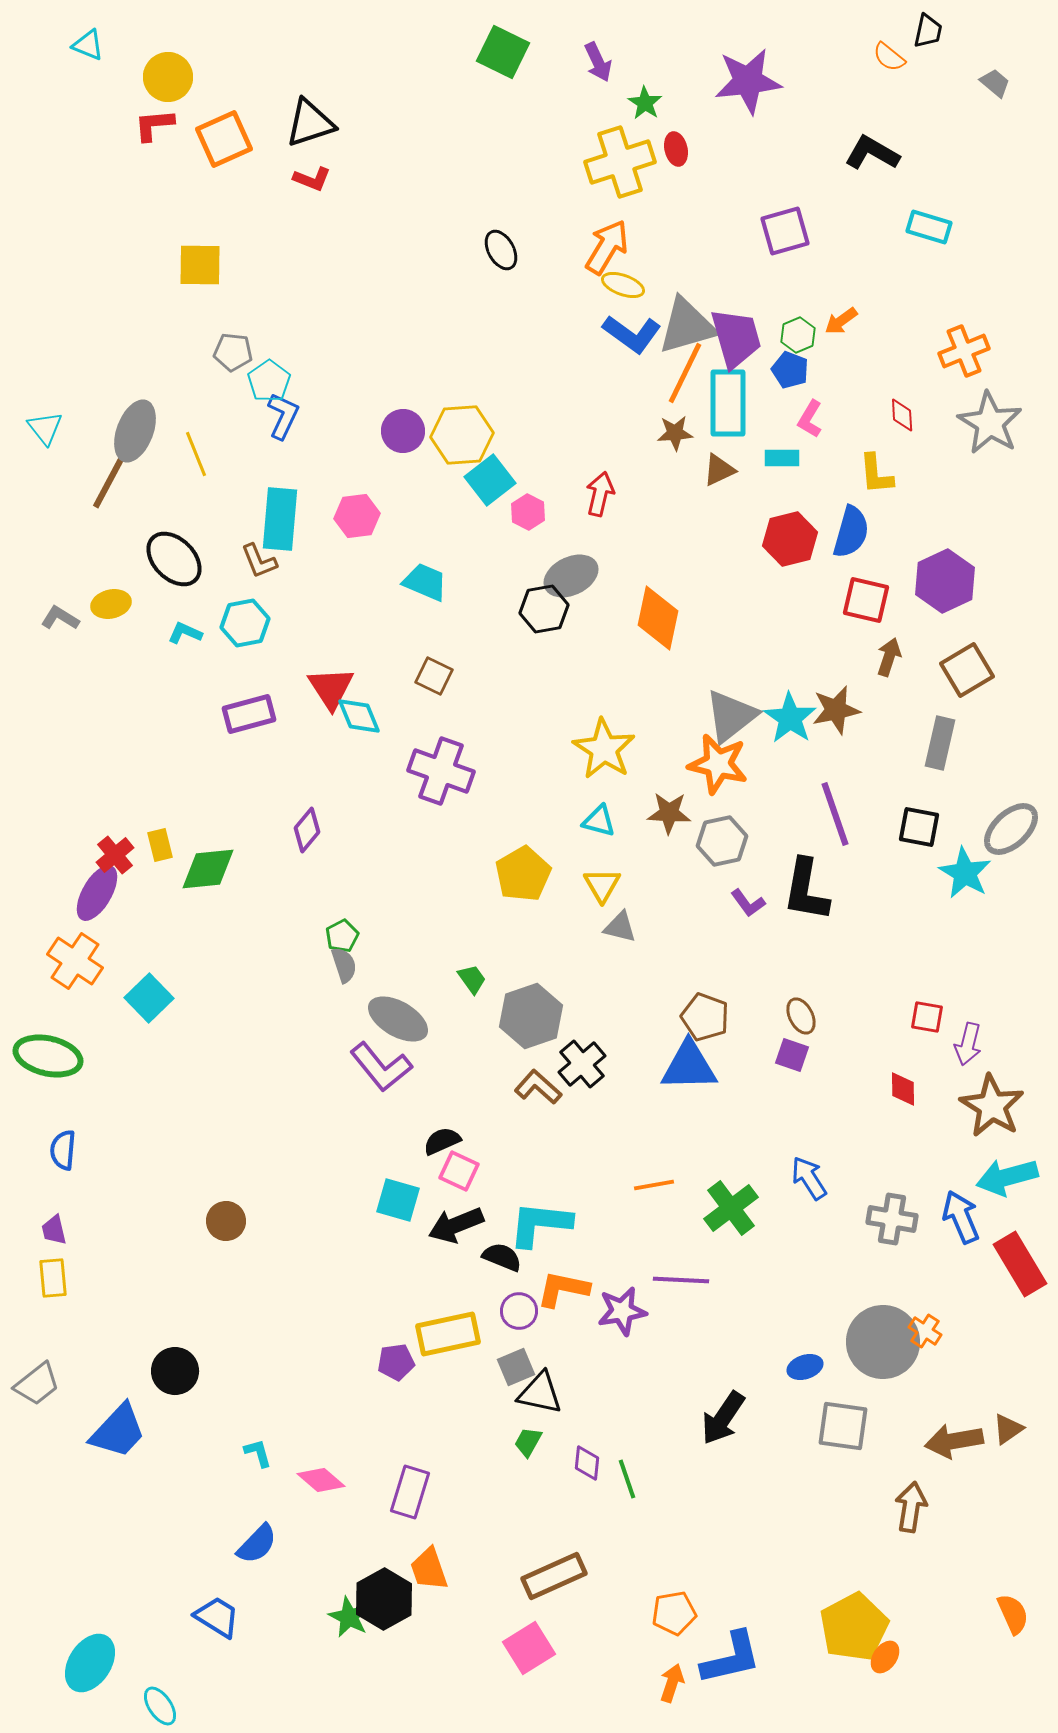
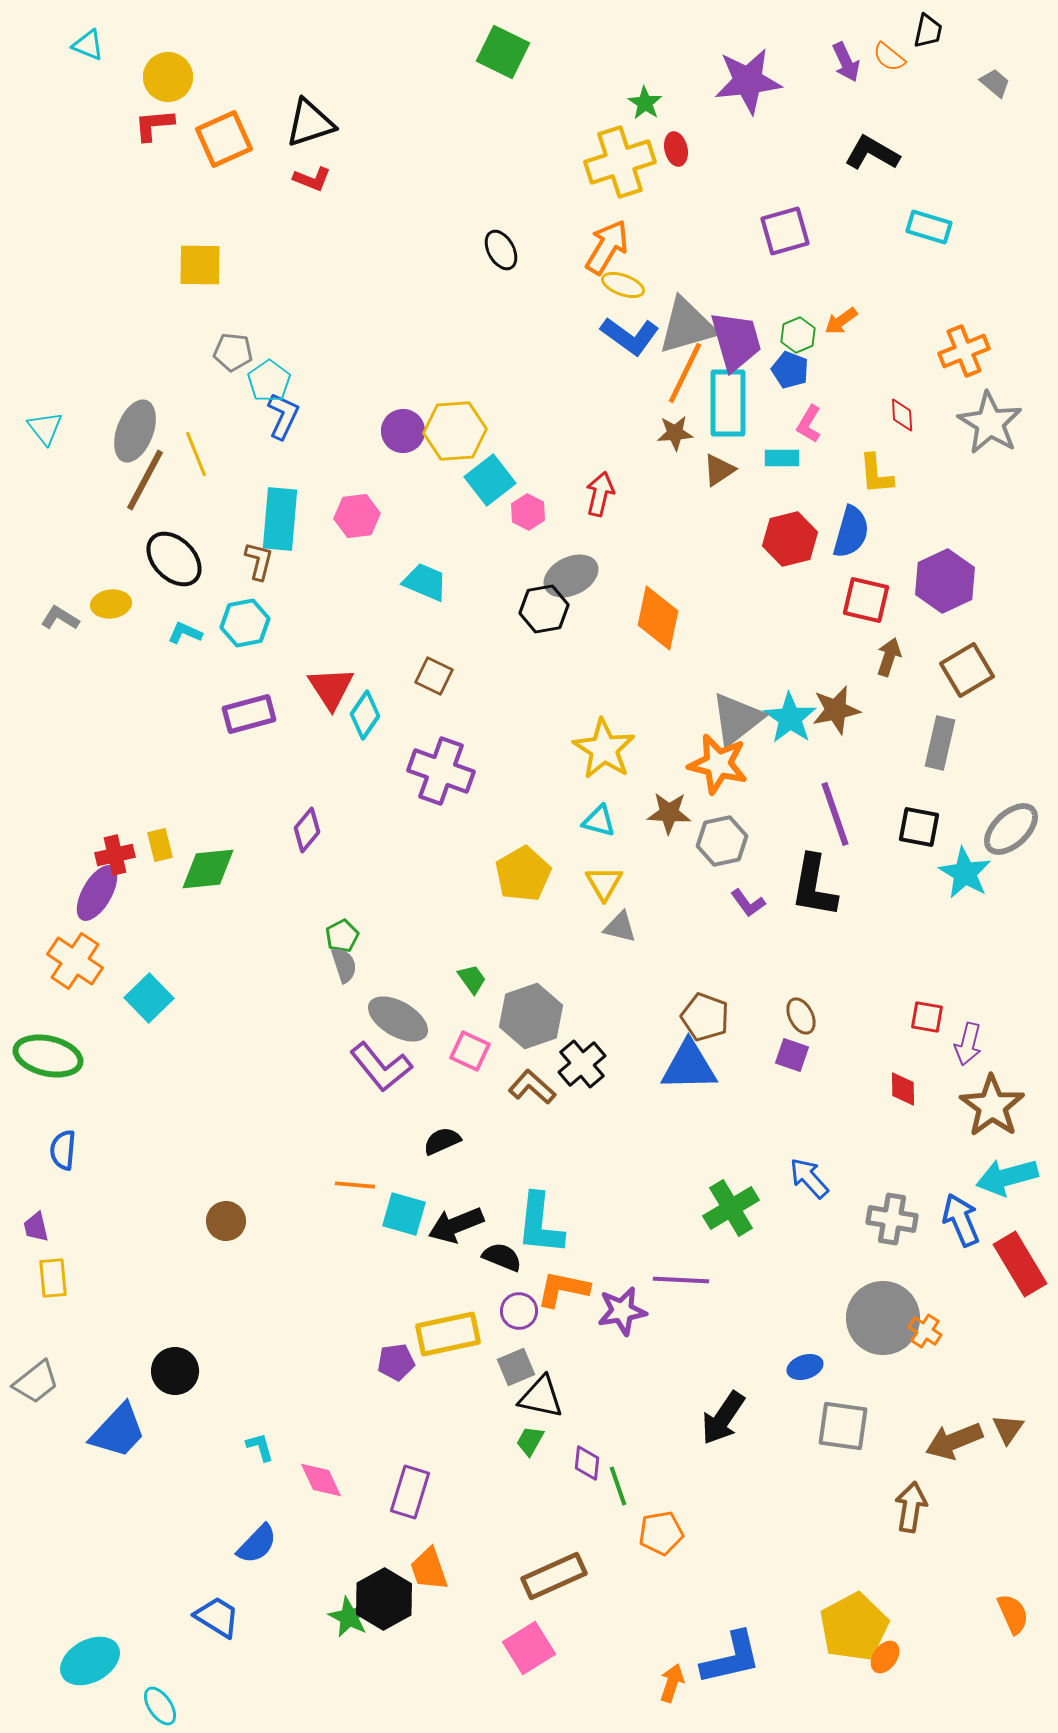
purple arrow at (598, 62): moved 248 px right
blue L-shape at (632, 334): moved 2 px left, 2 px down
purple trapezoid at (736, 338): moved 3 px down
pink L-shape at (810, 419): moved 1 px left, 5 px down
yellow hexagon at (462, 435): moved 7 px left, 4 px up
brown triangle at (719, 470): rotated 9 degrees counterclockwise
brown line at (111, 478): moved 34 px right, 2 px down
brown L-shape at (259, 561): rotated 144 degrees counterclockwise
yellow ellipse at (111, 604): rotated 6 degrees clockwise
cyan diamond at (359, 716): moved 6 px right, 1 px up; rotated 57 degrees clockwise
gray triangle at (731, 716): moved 6 px right, 3 px down
red cross at (115, 855): rotated 27 degrees clockwise
yellow triangle at (602, 885): moved 2 px right, 2 px up
black L-shape at (806, 890): moved 8 px right, 4 px up
brown L-shape at (538, 1087): moved 6 px left
brown star at (992, 1106): rotated 4 degrees clockwise
pink square at (459, 1171): moved 11 px right, 120 px up
blue arrow at (809, 1178): rotated 9 degrees counterclockwise
orange line at (654, 1185): moved 299 px left; rotated 15 degrees clockwise
cyan square at (398, 1200): moved 6 px right, 14 px down
green cross at (731, 1208): rotated 6 degrees clockwise
blue arrow at (961, 1217): moved 3 px down
cyan L-shape at (540, 1224): rotated 90 degrees counterclockwise
purple trapezoid at (54, 1230): moved 18 px left, 3 px up
gray circle at (883, 1342): moved 24 px up
gray trapezoid at (37, 1384): moved 1 px left, 2 px up
black triangle at (540, 1393): moved 1 px right, 4 px down
brown triangle at (1008, 1429): rotated 20 degrees counterclockwise
brown arrow at (954, 1441): rotated 12 degrees counterclockwise
green trapezoid at (528, 1442): moved 2 px right, 1 px up
cyan L-shape at (258, 1453): moved 2 px right, 6 px up
green line at (627, 1479): moved 9 px left, 7 px down
pink diamond at (321, 1480): rotated 24 degrees clockwise
orange pentagon at (674, 1613): moved 13 px left, 80 px up
cyan ellipse at (90, 1663): moved 2 px up; rotated 28 degrees clockwise
